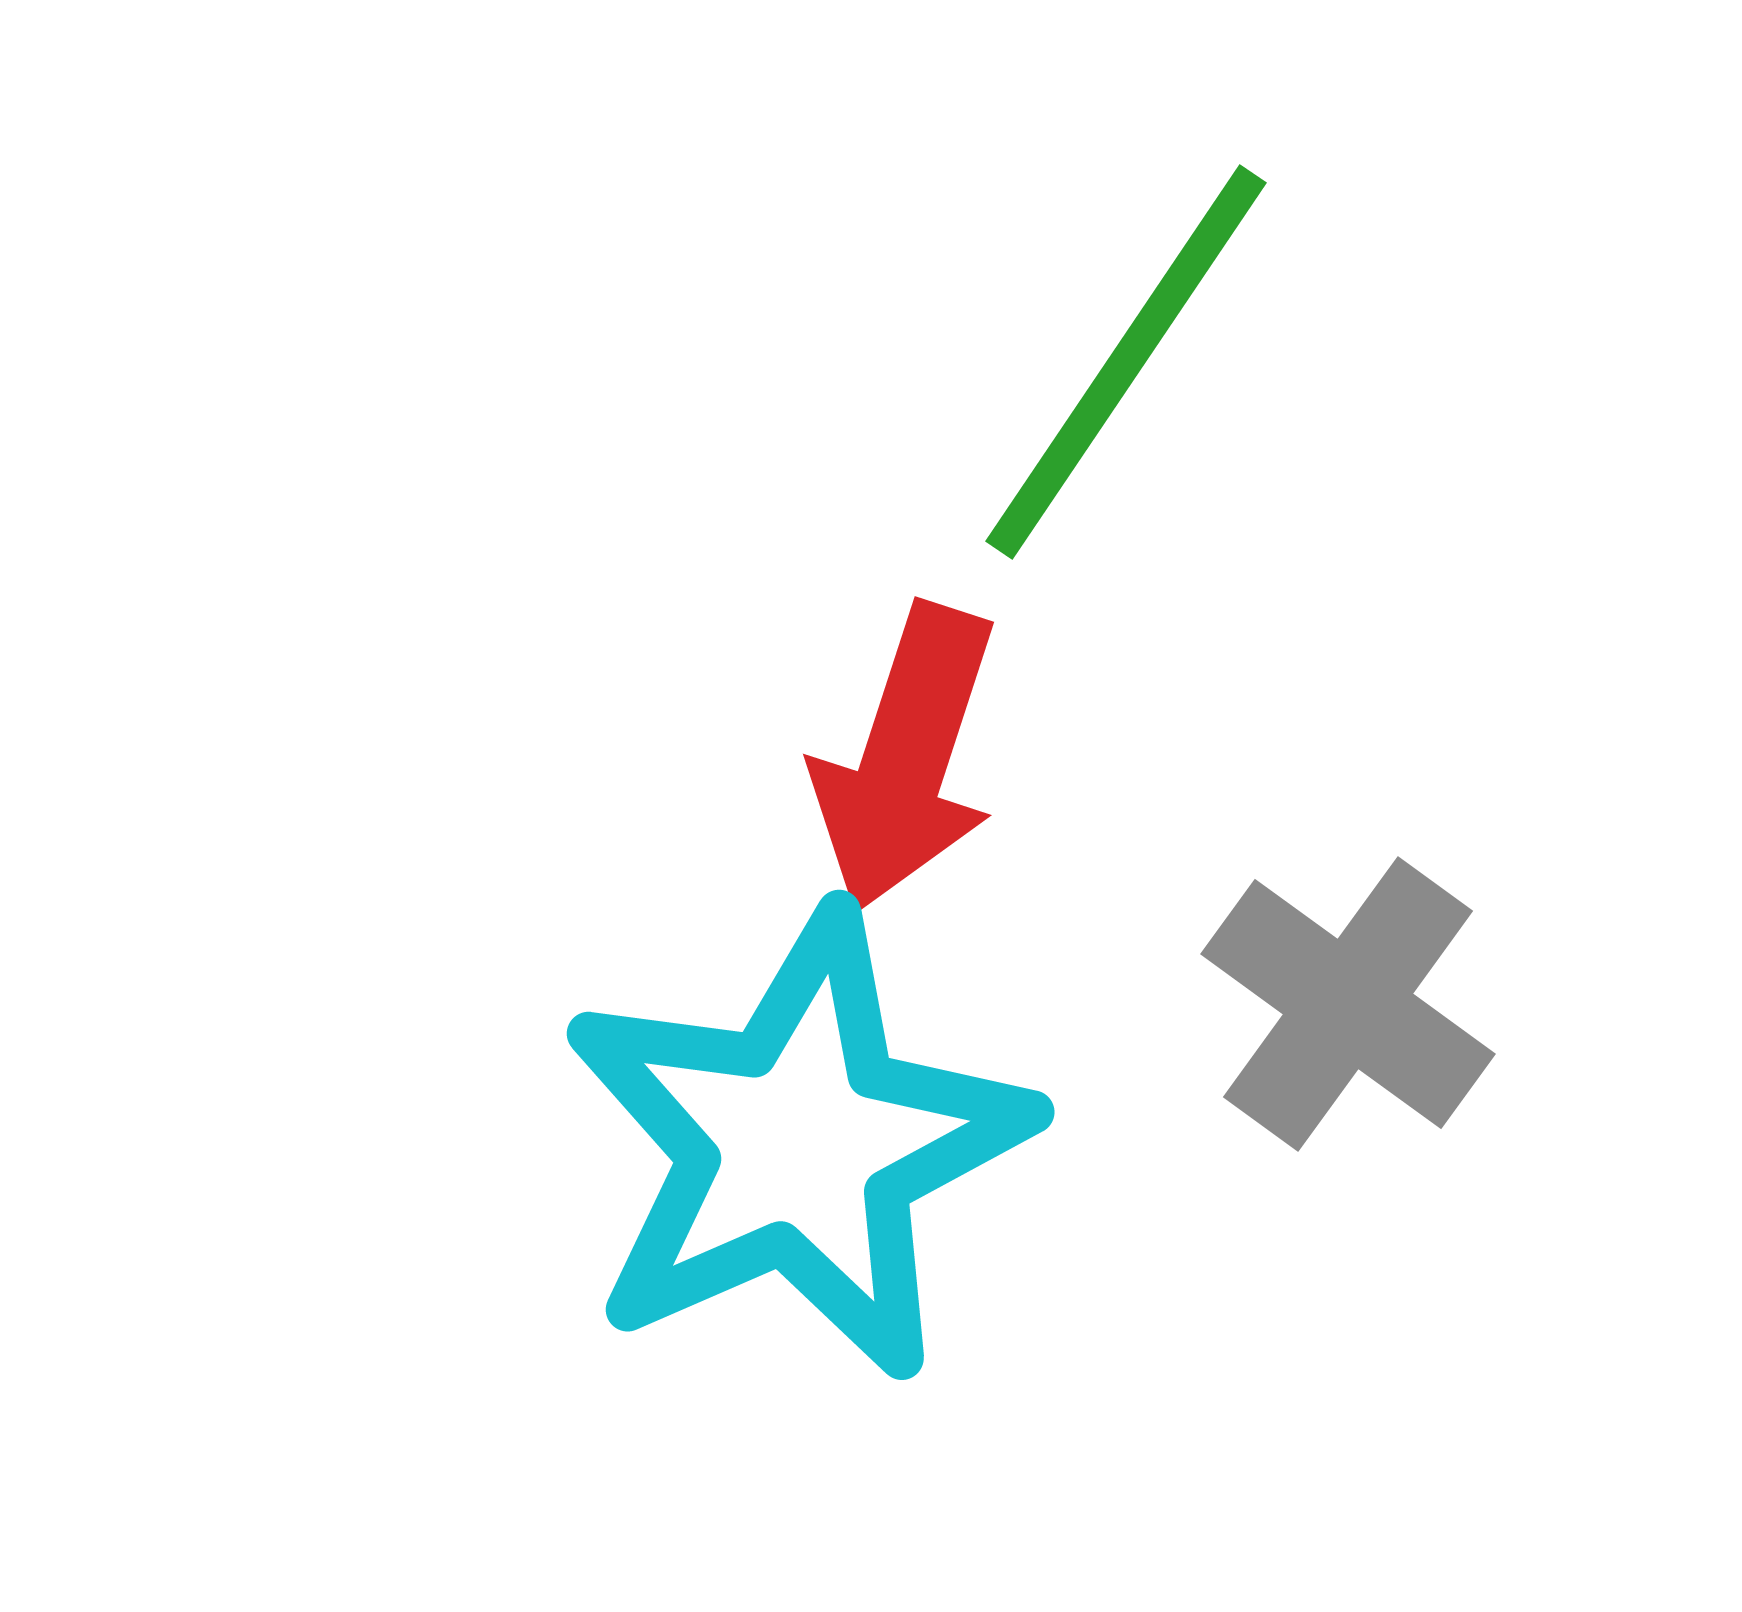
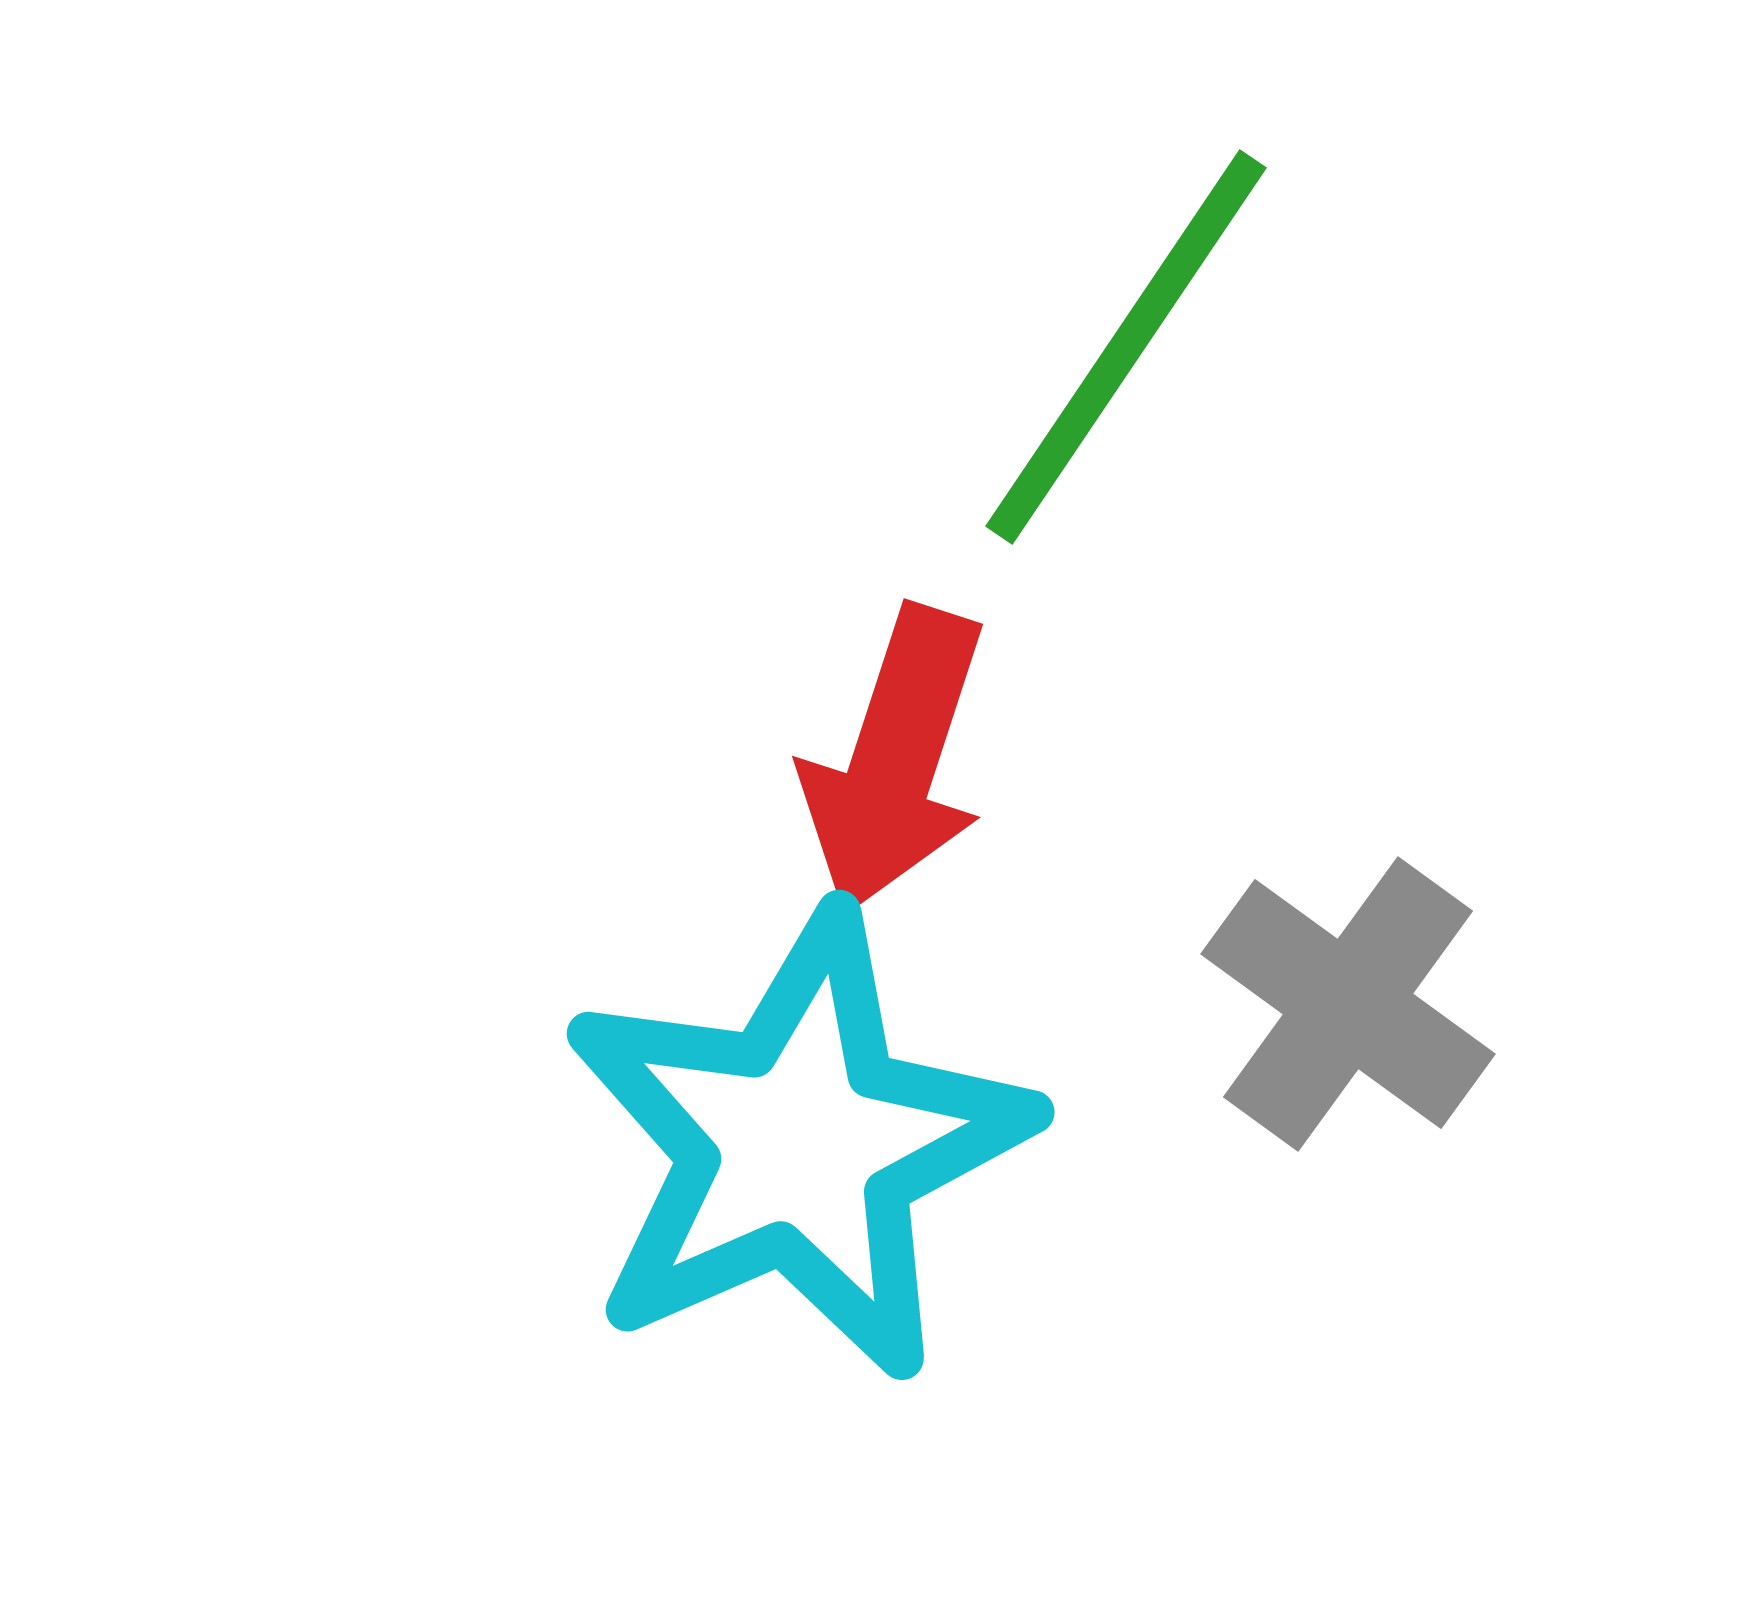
green line: moved 15 px up
red arrow: moved 11 px left, 2 px down
